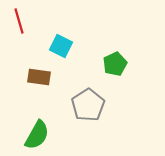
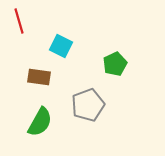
gray pentagon: rotated 12 degrees clockwise
green semicircle: moved 3 px right, 13 px up
